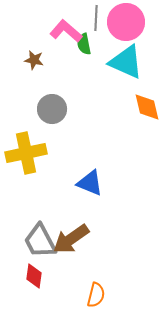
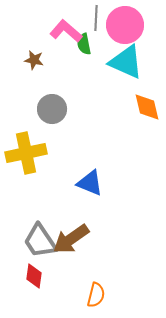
pink circle: moved 1 px left, 3 px down
gray trapezoid: rotated 6 degrees counterclockwise
